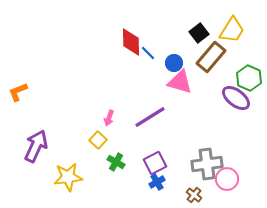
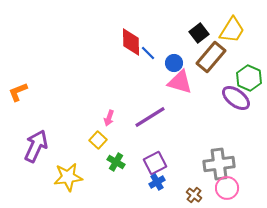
gray cross: moved 12 px right
pink circle: moved 9 px down
